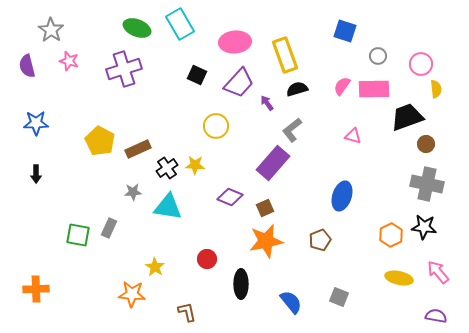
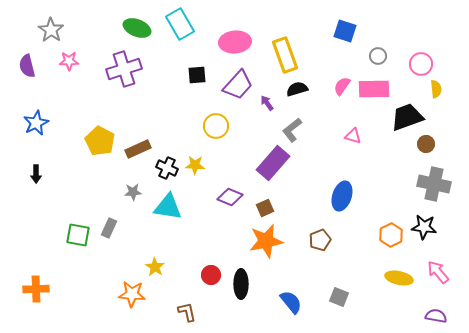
pink star at (69, 61): rotated 18 degrees counterclockwise
black square at (197, 75): rotated 30 degrees counterclockwise
purple trapezoid at (239, 83): moved 1 px left, 2 px down
blue star at (36, 123): rotated 25 degrees counterclockwise
black cross at (167, 168): rotated 30 degrees counterclockwise
gray cross at (427, 184): moved 7 px right
red circle at (207, 259): moved 4 px right, 16 px down
